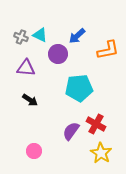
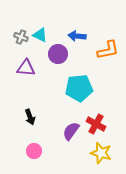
blue arrow: rotated 48 degrees clockwise
black arrow: moved 17 px down; rotated 35 degrees clockwise
yellow star: rotated 15 degrees counterclockwise
